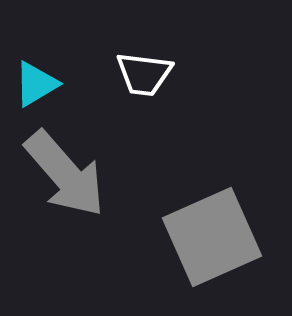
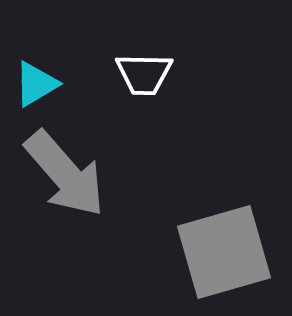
white trapezoid: rotated 6 degrees counterclockwise
gray square: moved 12 px right, 15 px down; rotated 8 degrees clockwise
